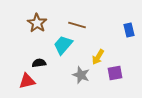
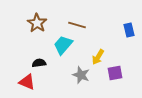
red triangle: moved 1 px down; rotated 36 degrees clockwise
